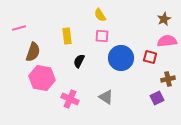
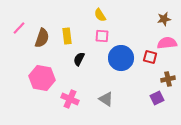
brown star: rotated 16 degrees clockwise
pink line: rotated 32 degrees counterclockwise
pink semicircle: moved 2 px down
brown semicircle: moved 9 px right, 14 px up
black semicircle: moved 2 px up
gray triangle: moved 2 px down
